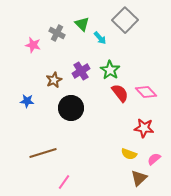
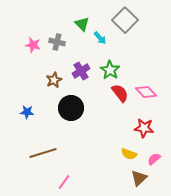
gray cross: moved 9 px down; rotated 14 degrees counterclockwise
blue star: moved 11 px down
